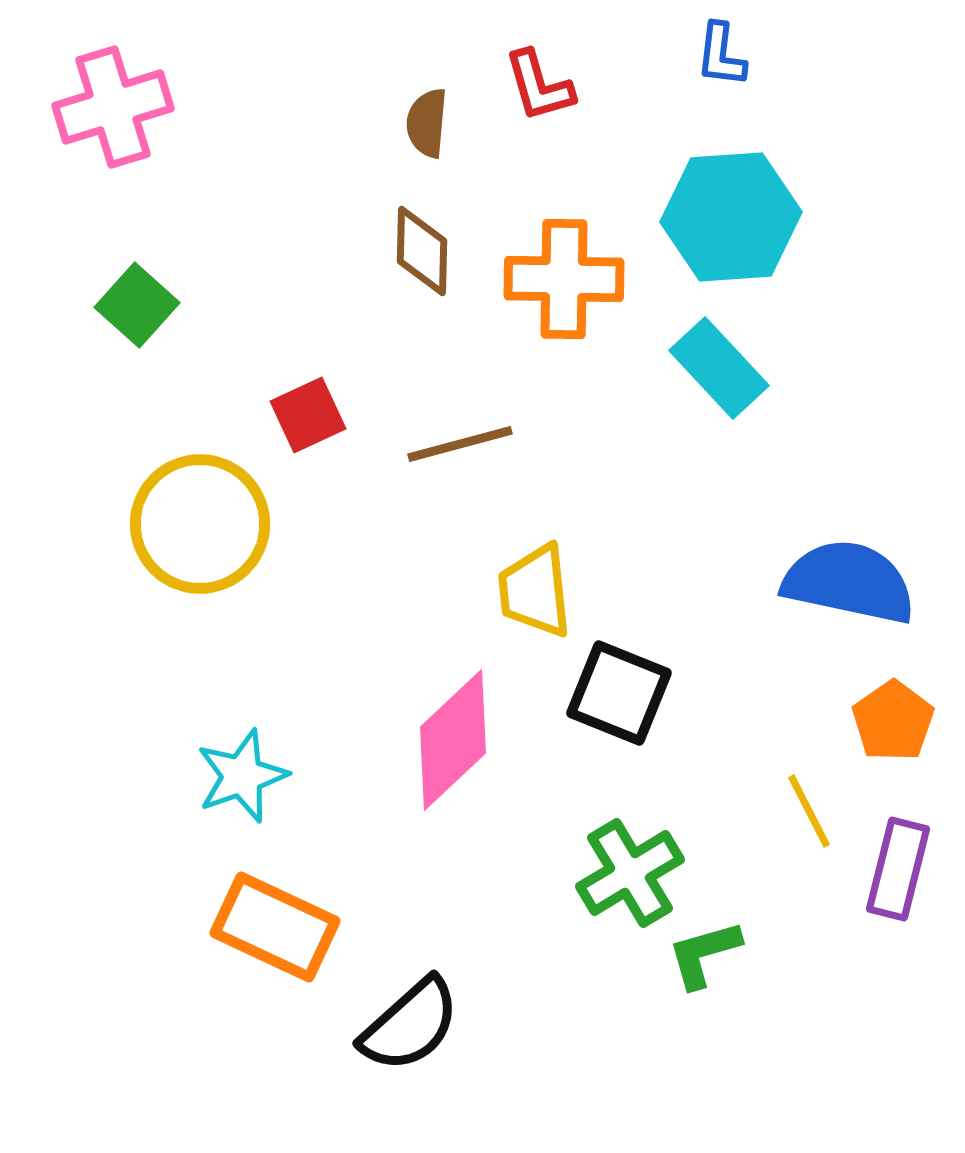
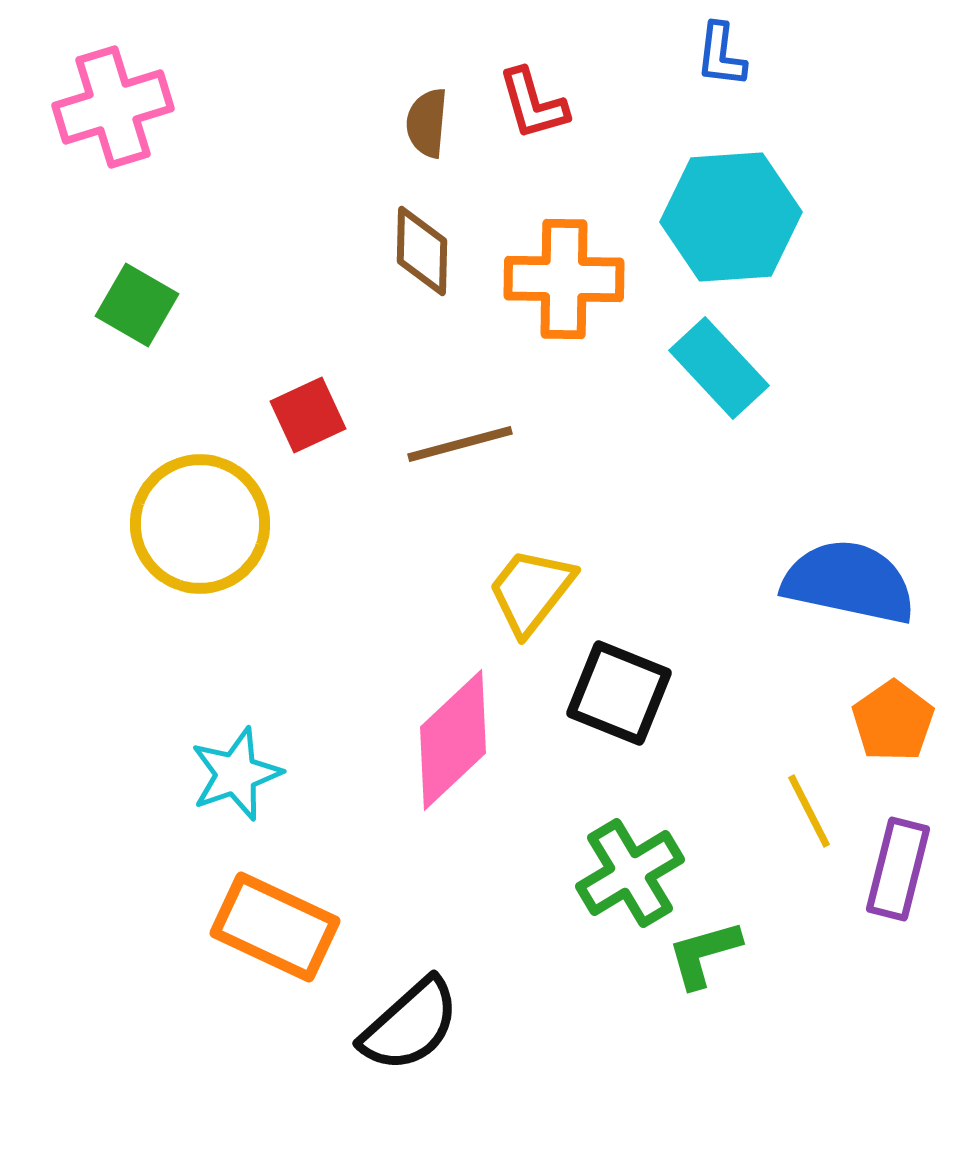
red L-shape: moved 6 px left, 18 px down
green square: rotated 12 degrees counterclockwise
yellow trapezoid: moved 4 px left; rotated 44 degrees clockwise
cyan star: moved 6 px left, 2 px up
